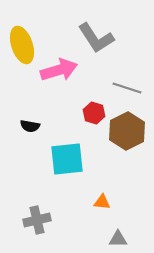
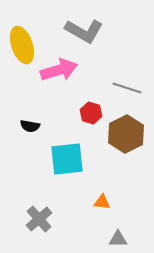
gray L-shape: moved 12 px left, 7 px up; rotated 27 degrees counterclockwise
red hexagon: moved 3 px left
brown hexagon: moved 1 px left, 3 px down
gray cross: moved 2 px right, 1 px up; rotated 28 degrees counterclockwise
